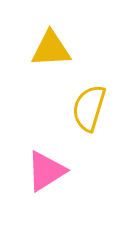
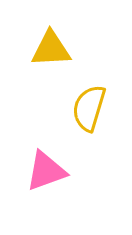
pink triangle: rotated 12 degrees clockwise
